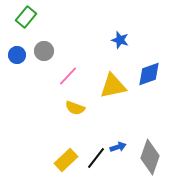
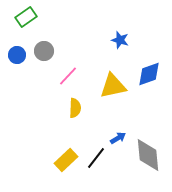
green rectangle: rotated 15 degrees clockwise
yellow semicircle: rotated 108 degrees counterclockwise
blue arrow: moved 9 px up; rotated 14 degrees counterclockwise
gray diamond: moved 2 px left, 2 px up; rotated 24 degrees counterclockwise
